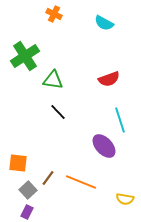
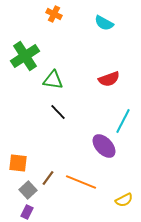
cyan line: moved 3 px right, 1 px down; rotated 45 degrees clockwise
yellow semicircle: moved 1 px left, 1 px down; rotated 36 degrees counterclockwise
